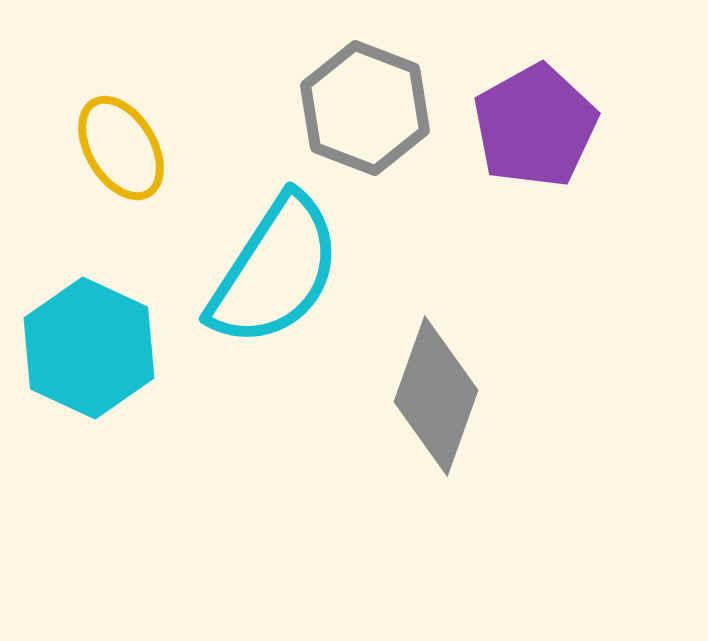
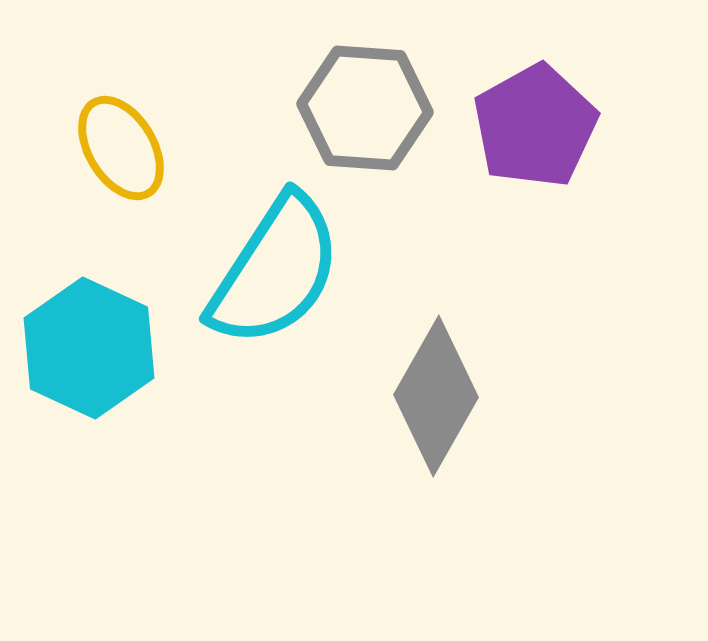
gray hexagon: rotated 17 degrees counterclockwise
gray diamond: rotated 10 degrees clockwise
